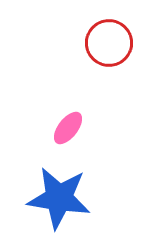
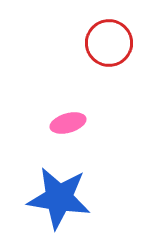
pink ellipse: moved 5 px up; rotated 36 degrees clockwise
